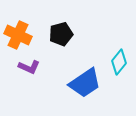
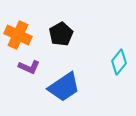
black pentagon: rotated 15 degrees counterclockwise
blue trapezoid: moved 21 px left, 4 px down
